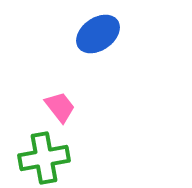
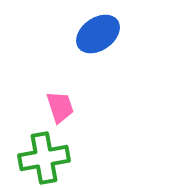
pink trapezoid: rotated 20 degrees clockwise
